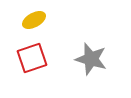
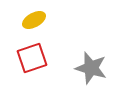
gray star: moved 9 px down
